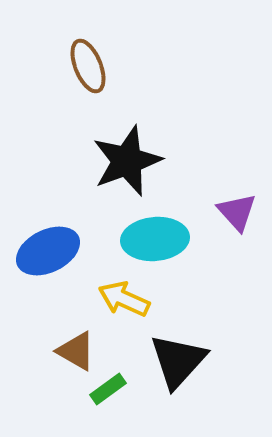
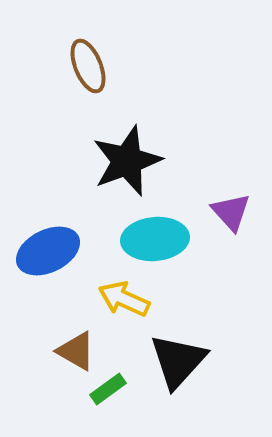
purple triangle: moved 6 px left
